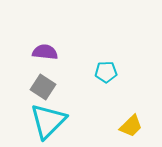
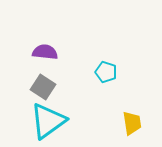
cyan pentagon: rotated 20 degrees clockwise
cyan triangle: rotated 9 degrees clockwise
yellow trapezoid: moved 1 px right, 3 px up; rotated 55 degrees counterclockwise
